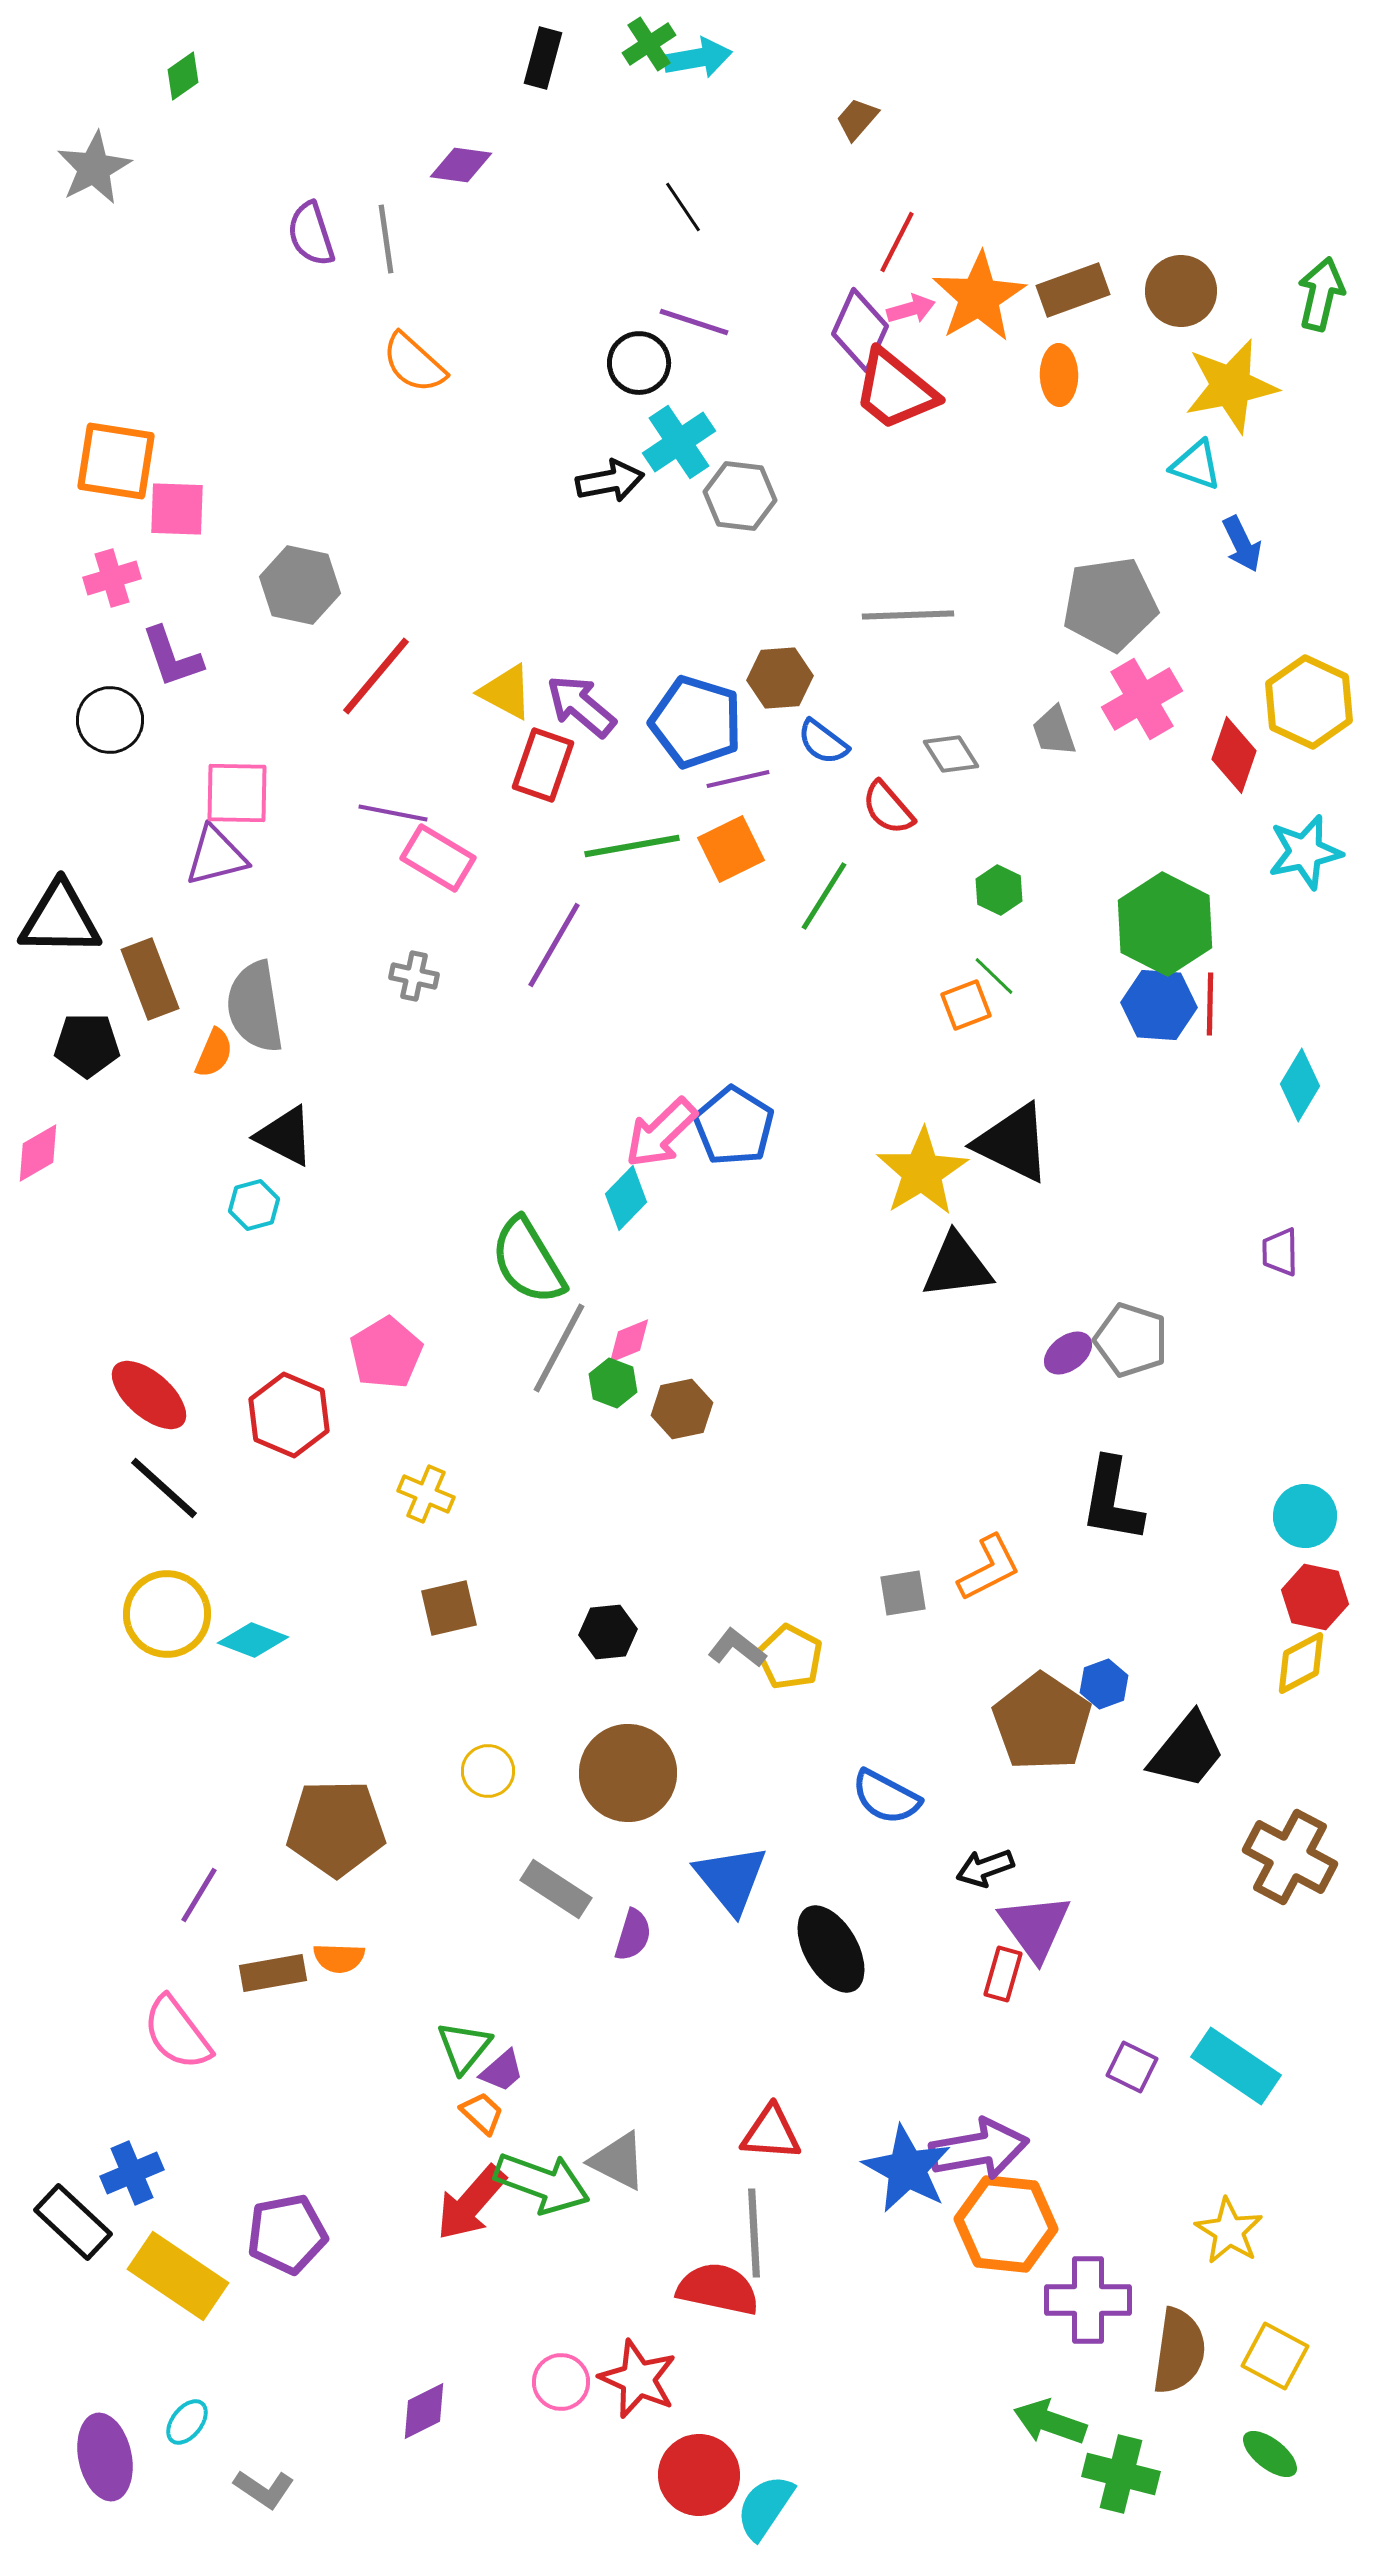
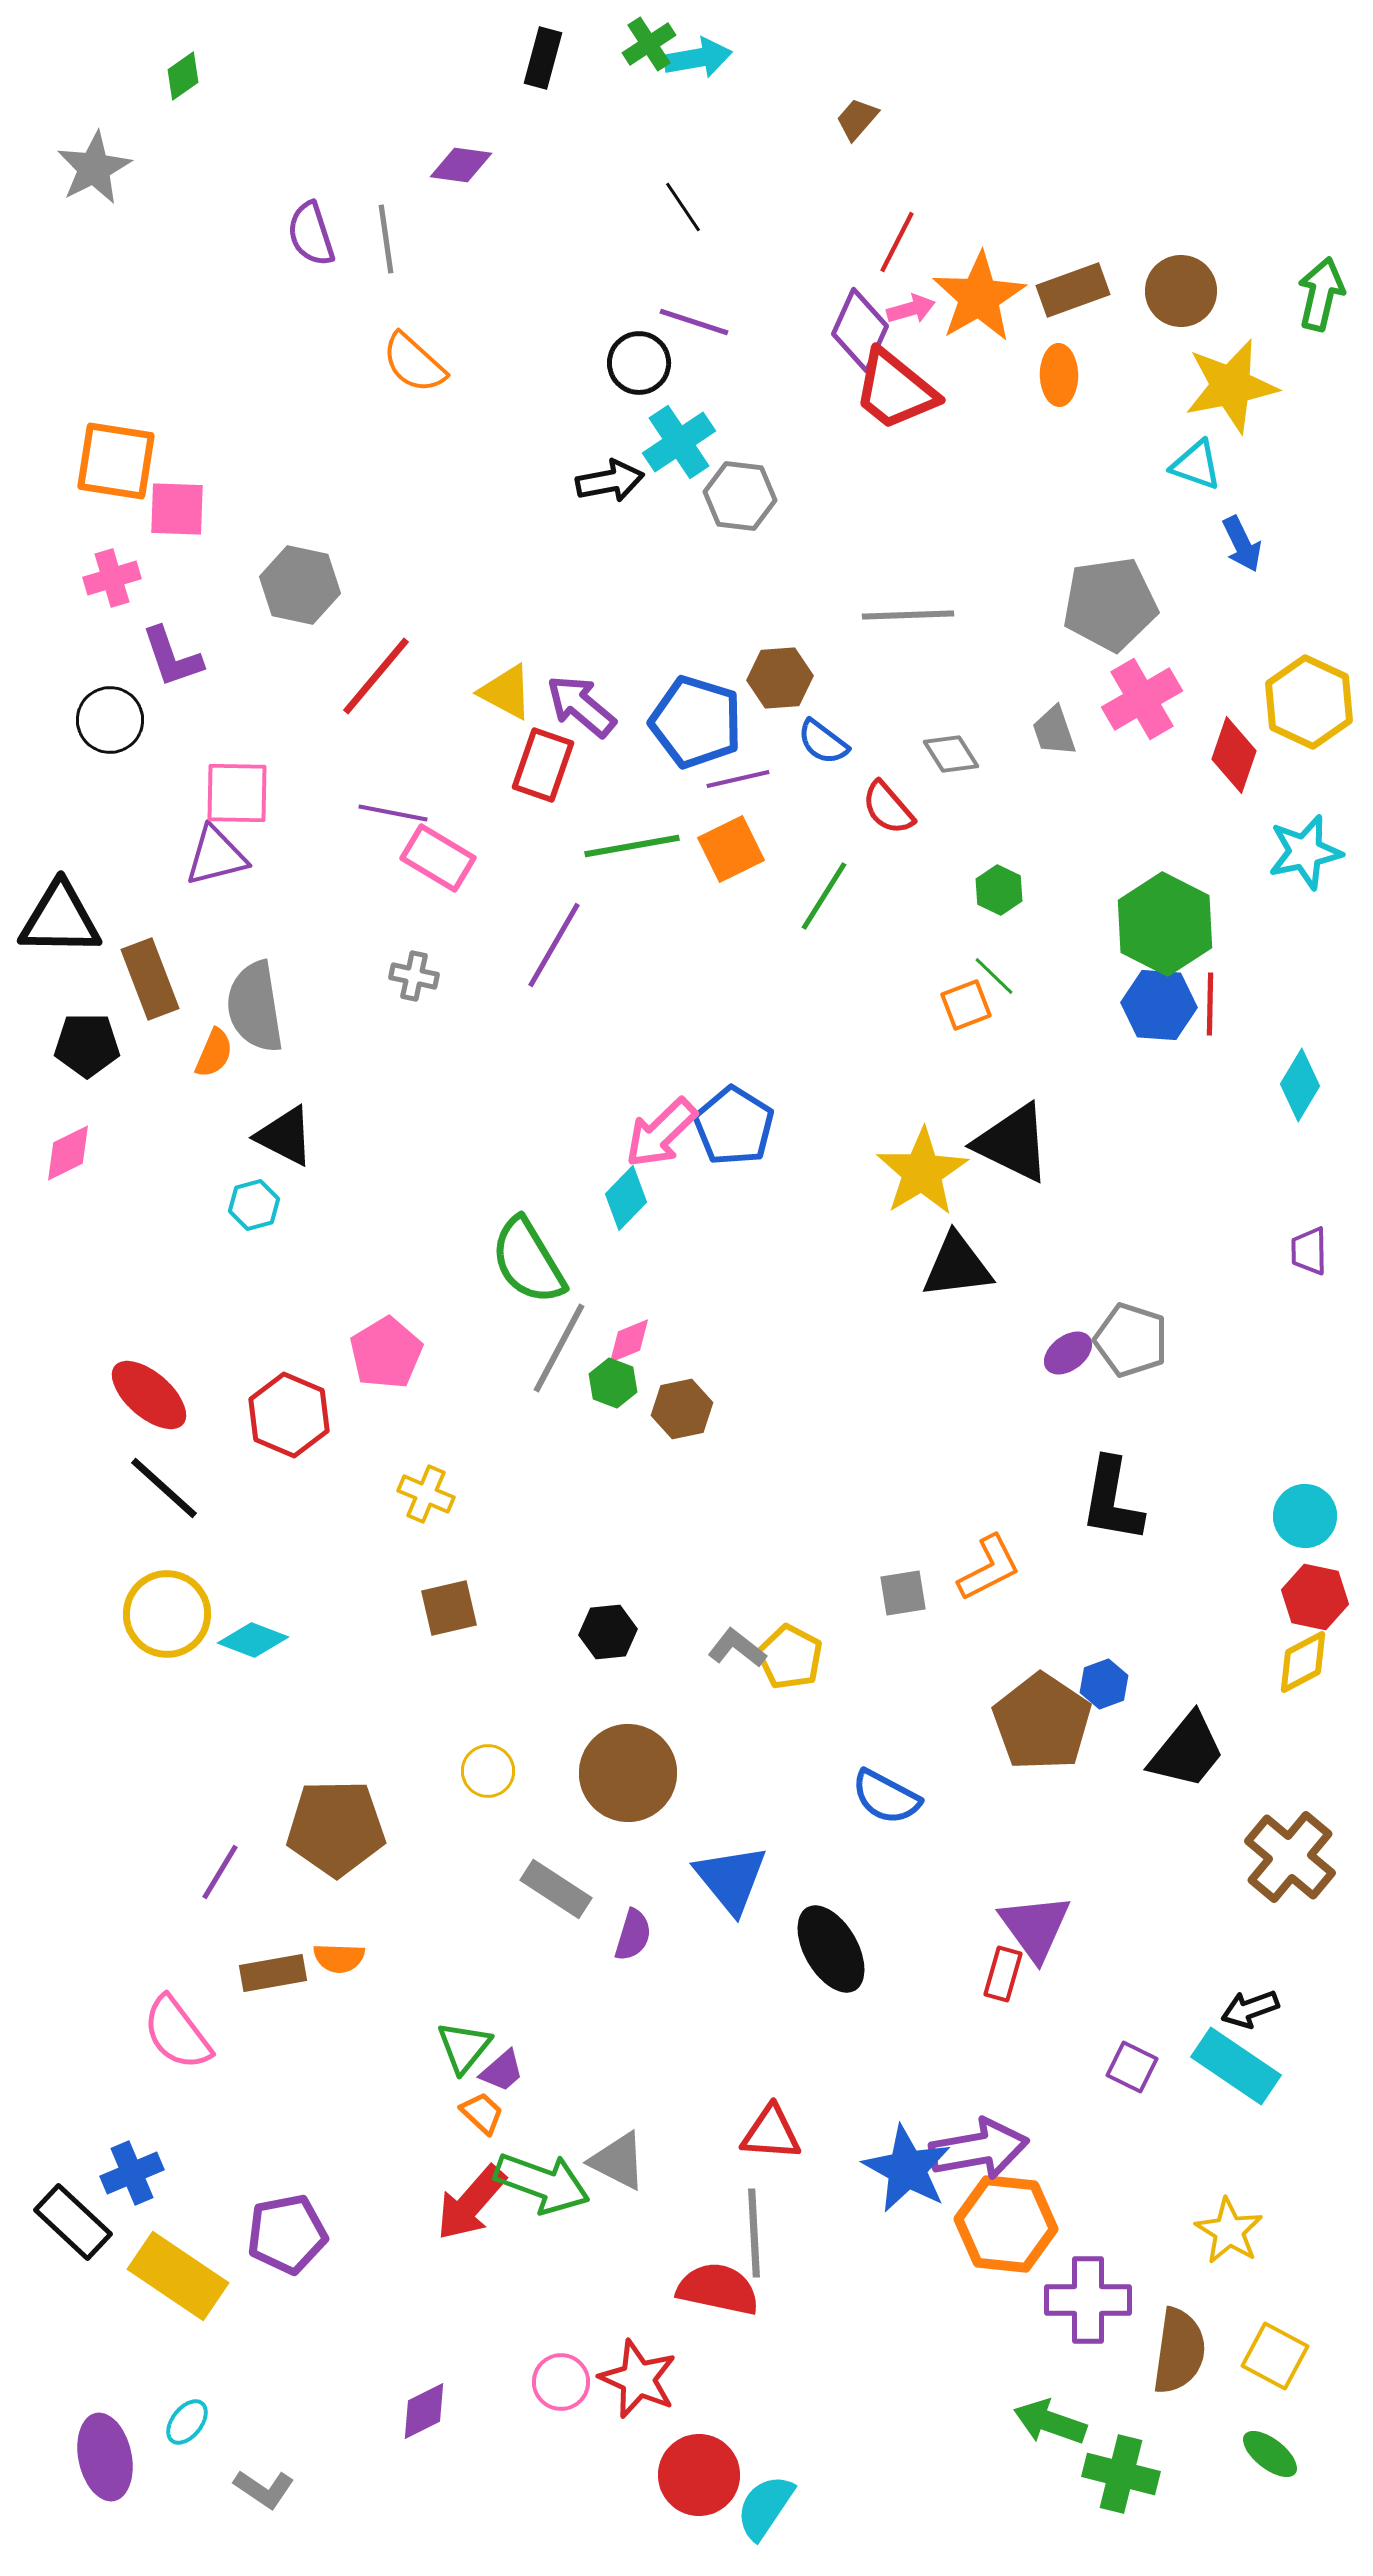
pink diamond at (38, 1153): moved 30 px right; rotated 4 degrees clockwise
purple trapezoid at (1280, 1252): moved 29 px right, 1 px up
yellow diamond at (1301, 1663): moved 2 px right, 1 px up
brown cross at (1290, 1857): rotated 12 degrees clockwise
black arrow at (985, 1868): moved 265 px right, 141 px down
purple line at (199, 1895): moved 21 px right, 23 px up
